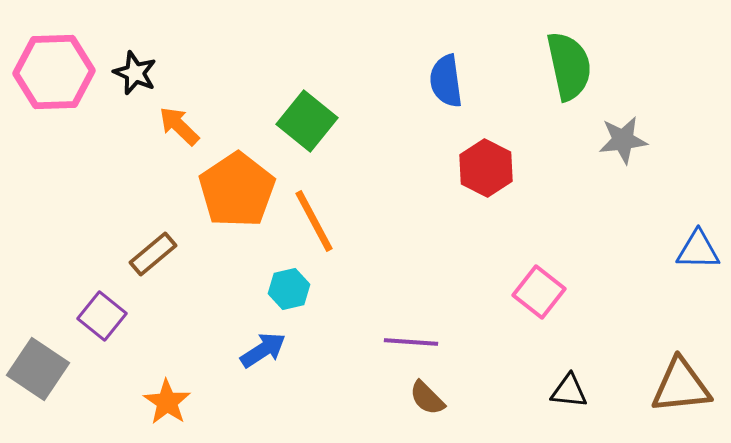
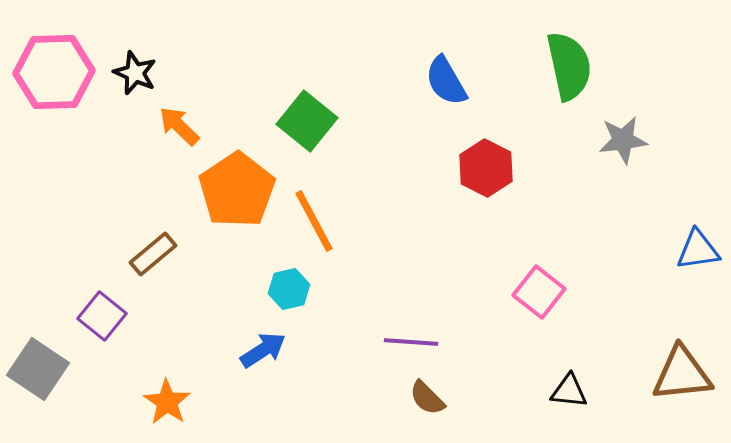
blue semicircle: rotated 22 degrees counterclockwise
blue triangle: rotated 9 degrees counterclockwise
brown triangle: moved 1 px right, 12 px up
